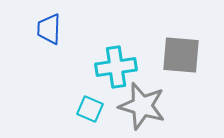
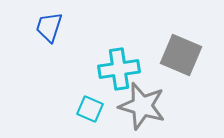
blue trapezoid: moved 2 px up; rotated 16 degrees clockwise
gray square: rotated 18 degrees clockwise
cyan cross: moved 3 px right, 2 px down
